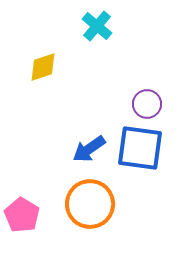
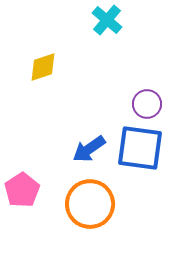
cyan cross: moved 10 px right, 6 px up
pink pentagon: moved 25 px up; rotated 8 degrees clockwise
